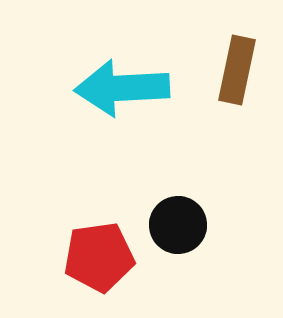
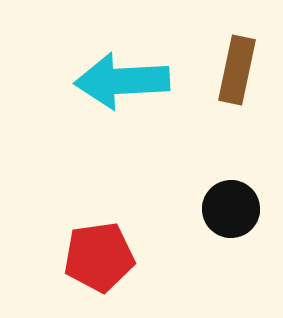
cyan arrow: moved 7 px up
black circle: moved 53 px right, 16 px up
